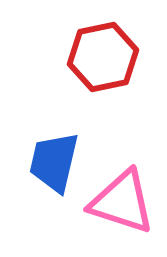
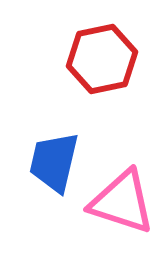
red hexagon: moved 1 px left, 2 px down
